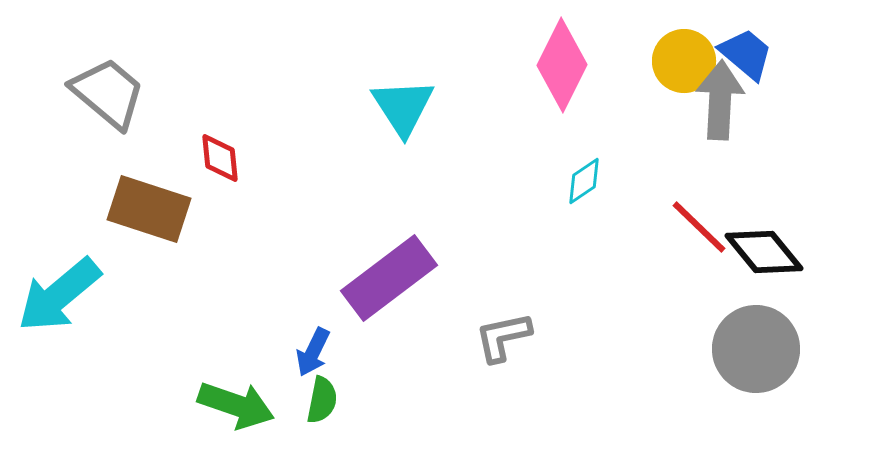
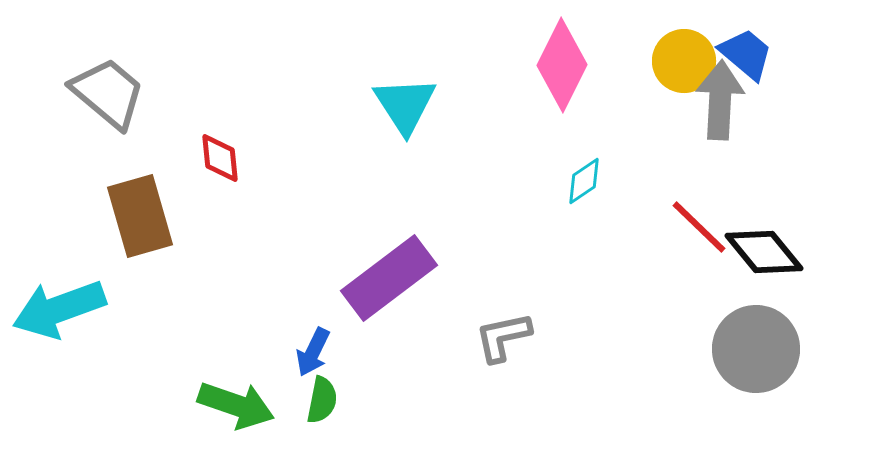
cyan triangle: moved 2 px right, 2 px up
brown rectangle: moved 9 px left, 7 px down; rotated 56 degrees clockwise
cyan arrow: moved 14 px down; rotated 20 degrees clockwise
